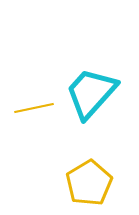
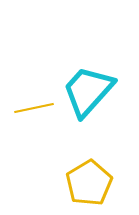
cyan trapezoid: moved 3 px left, 2 px up
